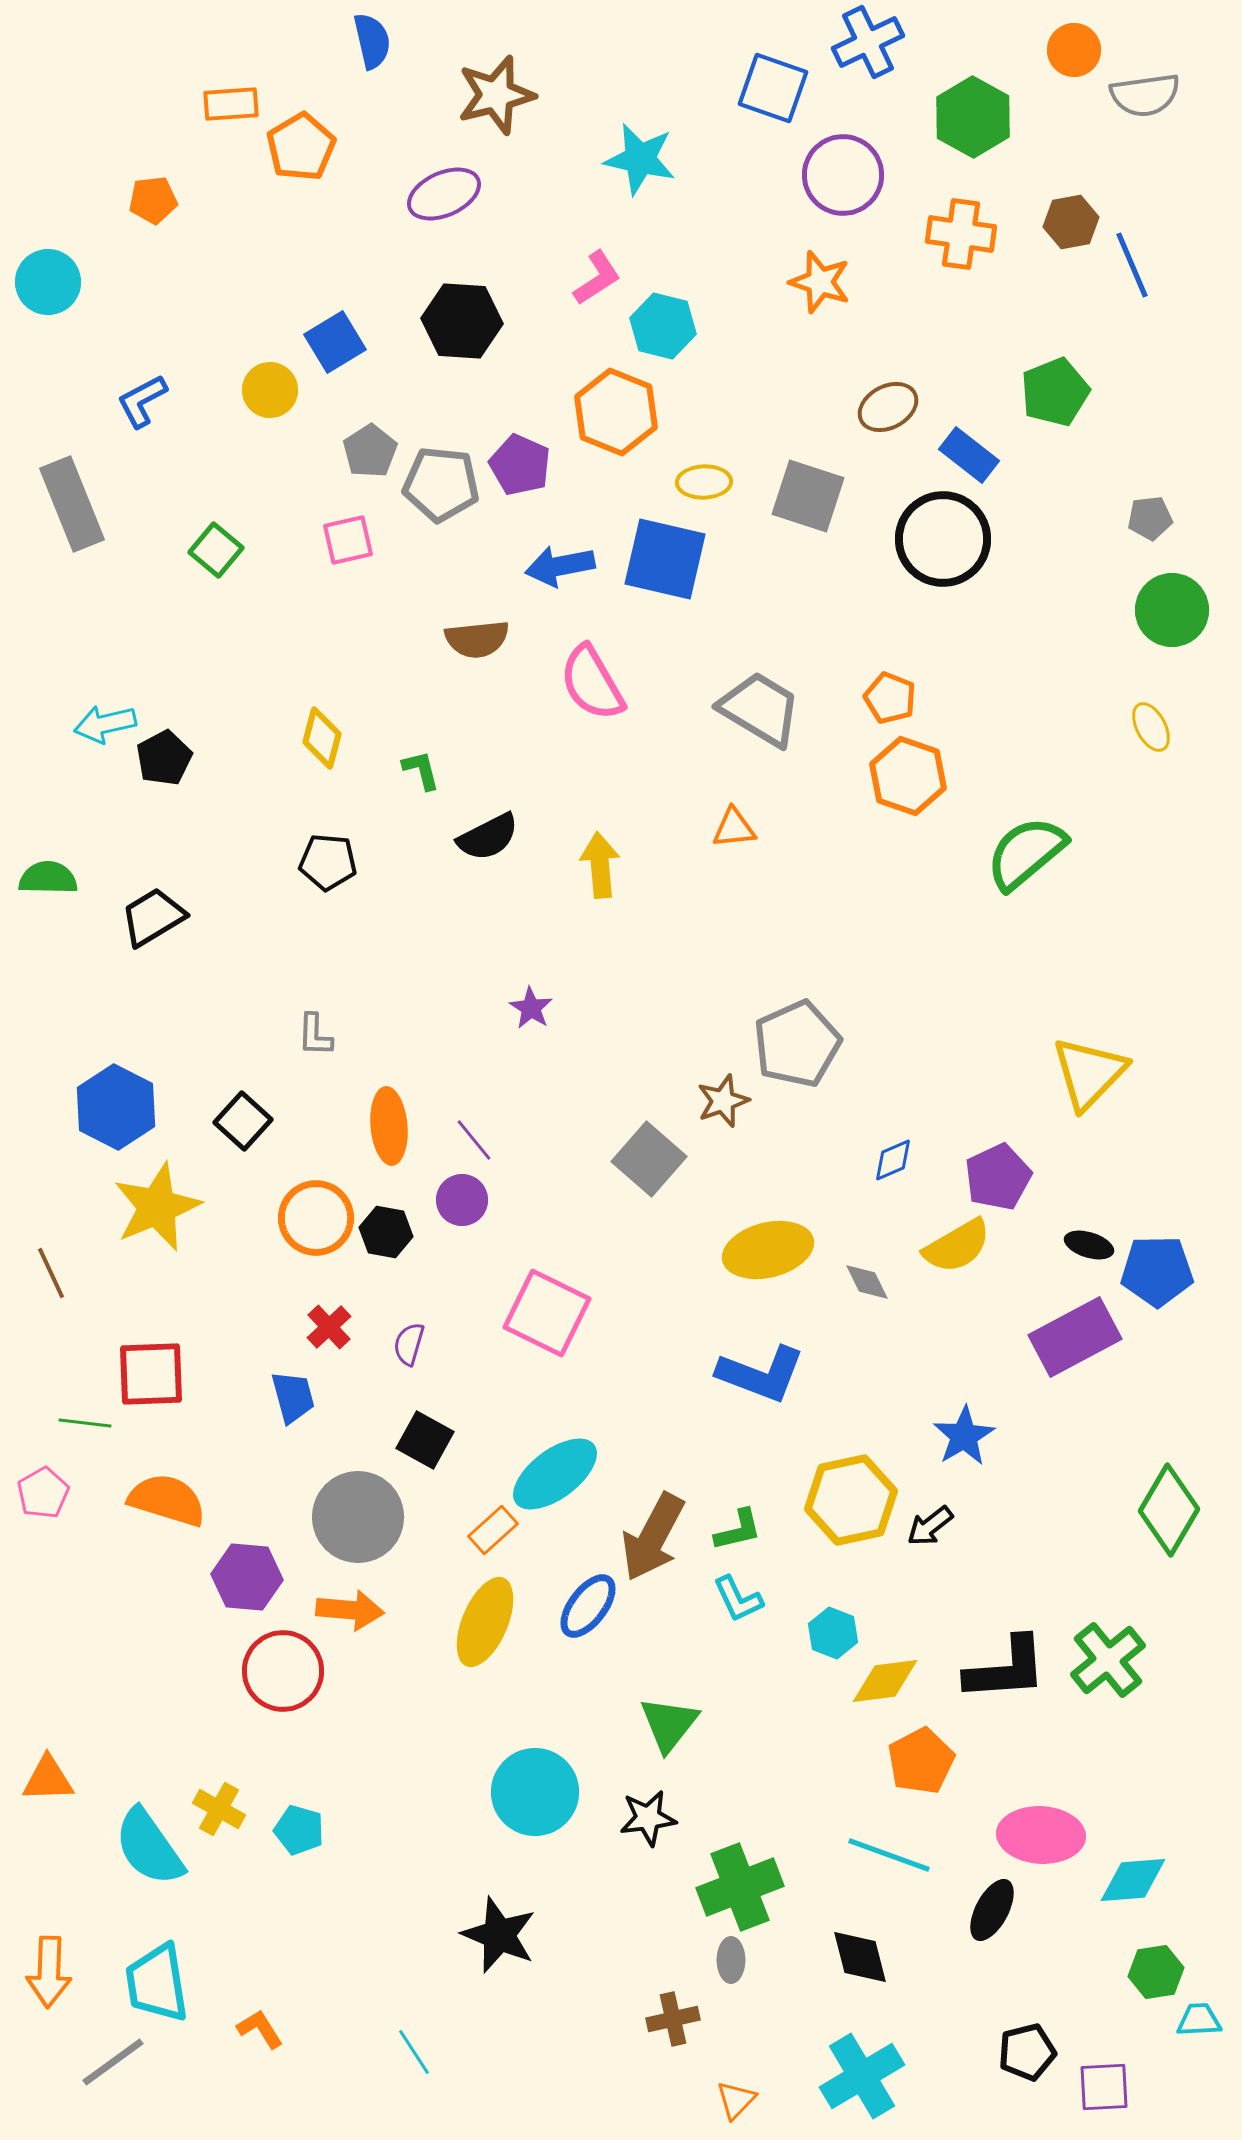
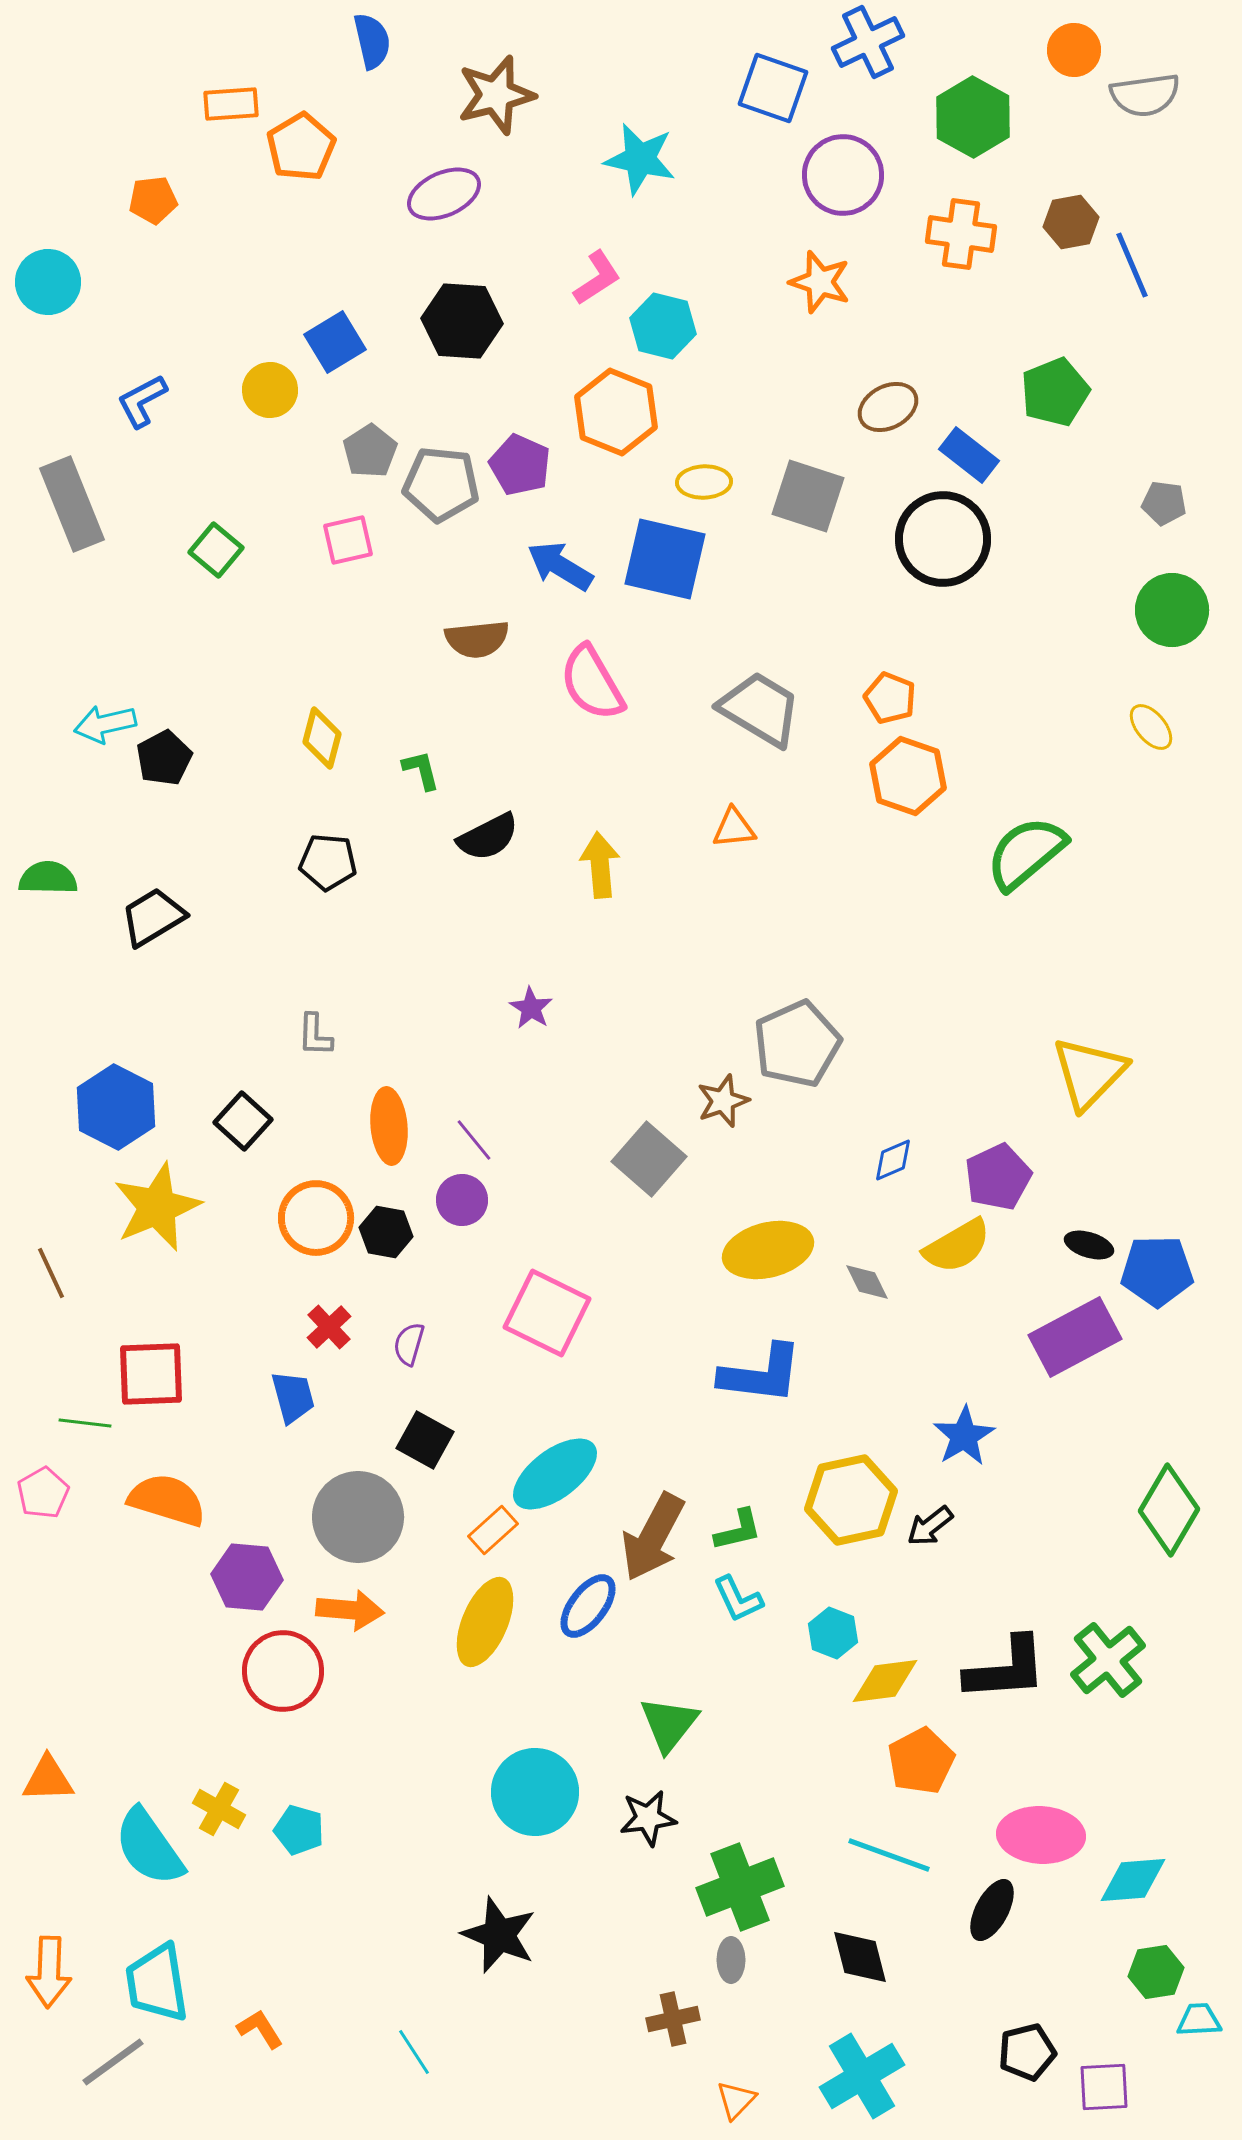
gray pentagon at (1150, 518): moved 14 px right, 15 px up; rotated 15 degrees clockwise
blue arrow at (560, 566): rotated 42 degrees clockwise
yellow ellipse at (1151, 727): rotated 12 degrees counterclockwise
blue L-shape at (761, 1374): rotated 14 degrees counterclockwise
